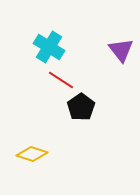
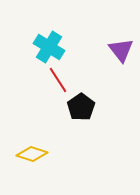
red line: moved 3 px left; rotated 24 degrees clockwise
